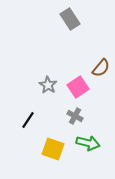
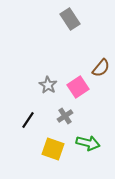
gray cross: moved 10 px left; rotated 28 degrees clockwise
